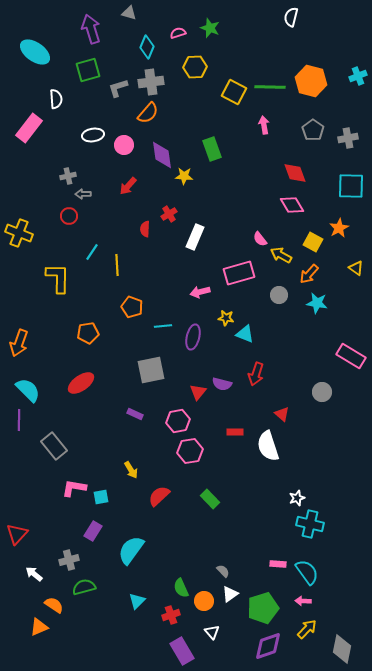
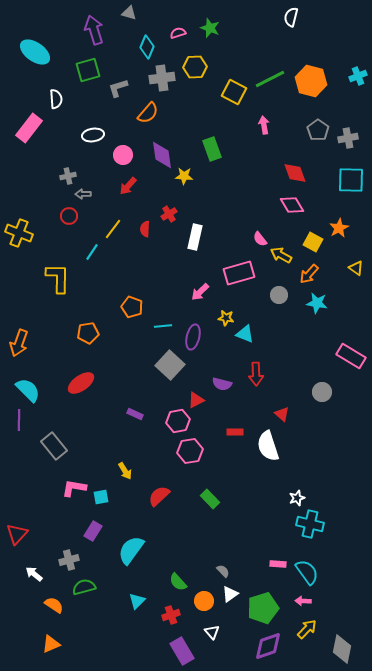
purple arrow at (91, 29): moved 3 px right, 1 px down
gray cross at (151, 82): moved 11 px right, 4 px up
green line at (270, 87): moved 8 px up; rotated 28 degrees counterclockwise
gray pentagon at (313, 130): moved 5 px right
pink circle at (124, 145): moved 1 px left, 10 px down
cyan square at (351, 186): moved 6 px up
white rectangle at (195, 237): rotated 10 degrees counterclockwise
yellow line at (117, 265): moved 4 px left, 36 px up; rotated 40 degrees clockwise
pink arrow at (200, 292): rotated 30 degrees counterclockwise
gray square at (151, 370): moved 19 px right, 5 px up; rotated 36 degrees counterclockwise
red arrow at (256, 374): rotated 20 degrees counterclockwise
red triangle at (198, 392): moved 2 px left, 8 px down; rotated 24 degrees clockwise
yellow arrow at (131, 470): moved 6 px left, 1 px down
green semicircle at (181, 588): moved 3 px left, 6 px up; rotated 18 degrees counterclockwise
orange triangle at (39, 627): moved 12 px right, 17 px down
